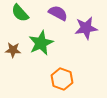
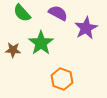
green semicircle: moved 2 px right
purple star: rotated 20 degrees counterclockwise
green star: rotated 10 degrees counterclockwise
